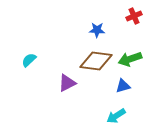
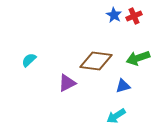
blue star: moved 17 px right, 15 px up; rotated 28 degrees clockwise
green arrow: moved 8 px right, 1 px up
